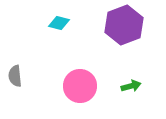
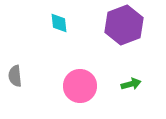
cyan diamond: rotated 70 degrees clockwise
green arrow: moved 2 px up
